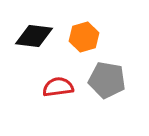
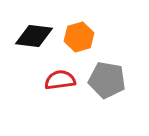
orange hexagon: moved 5 px left
red semicircle: moved 2 px right, 7 px up
